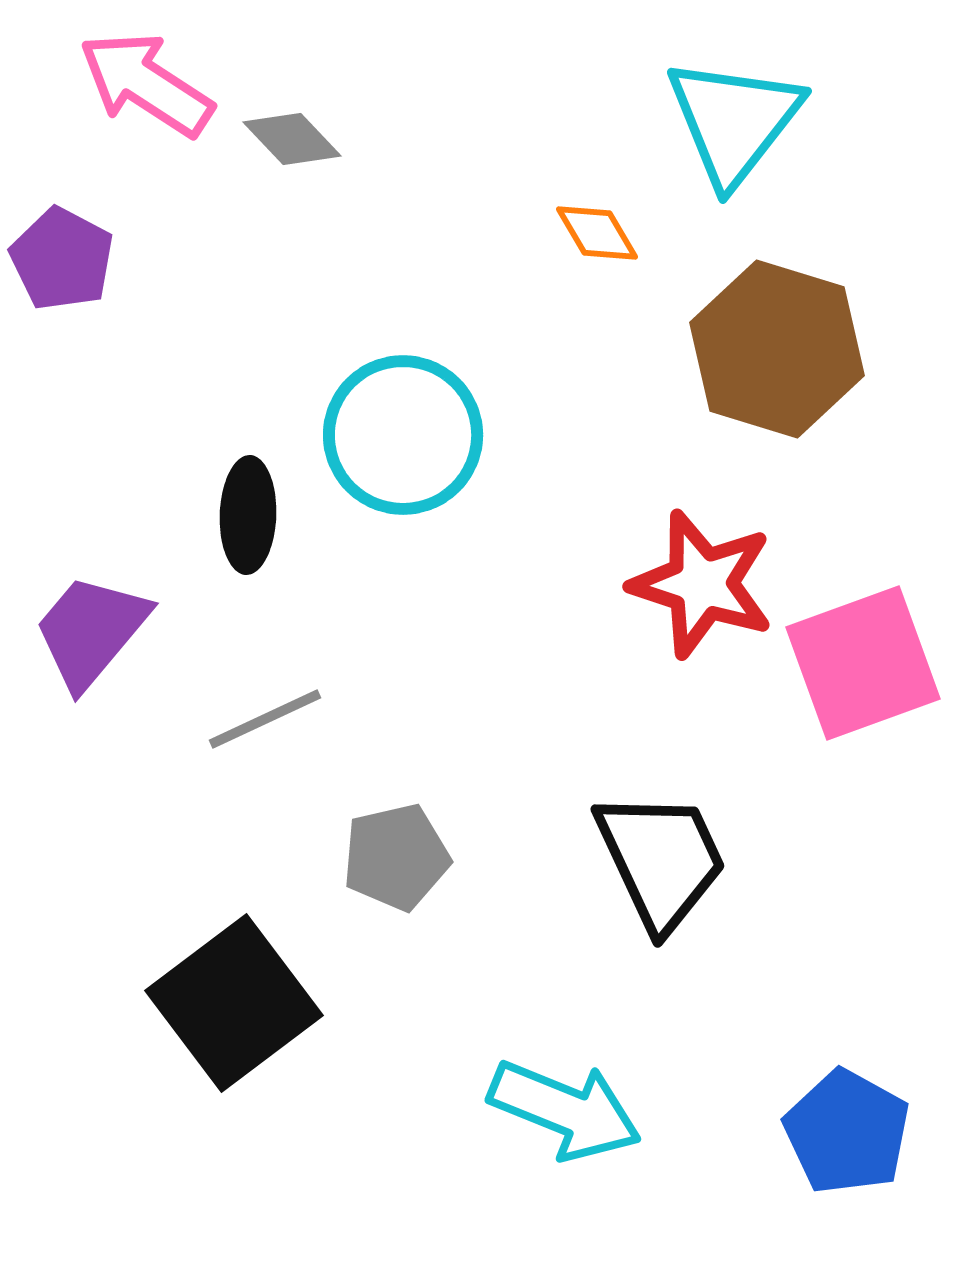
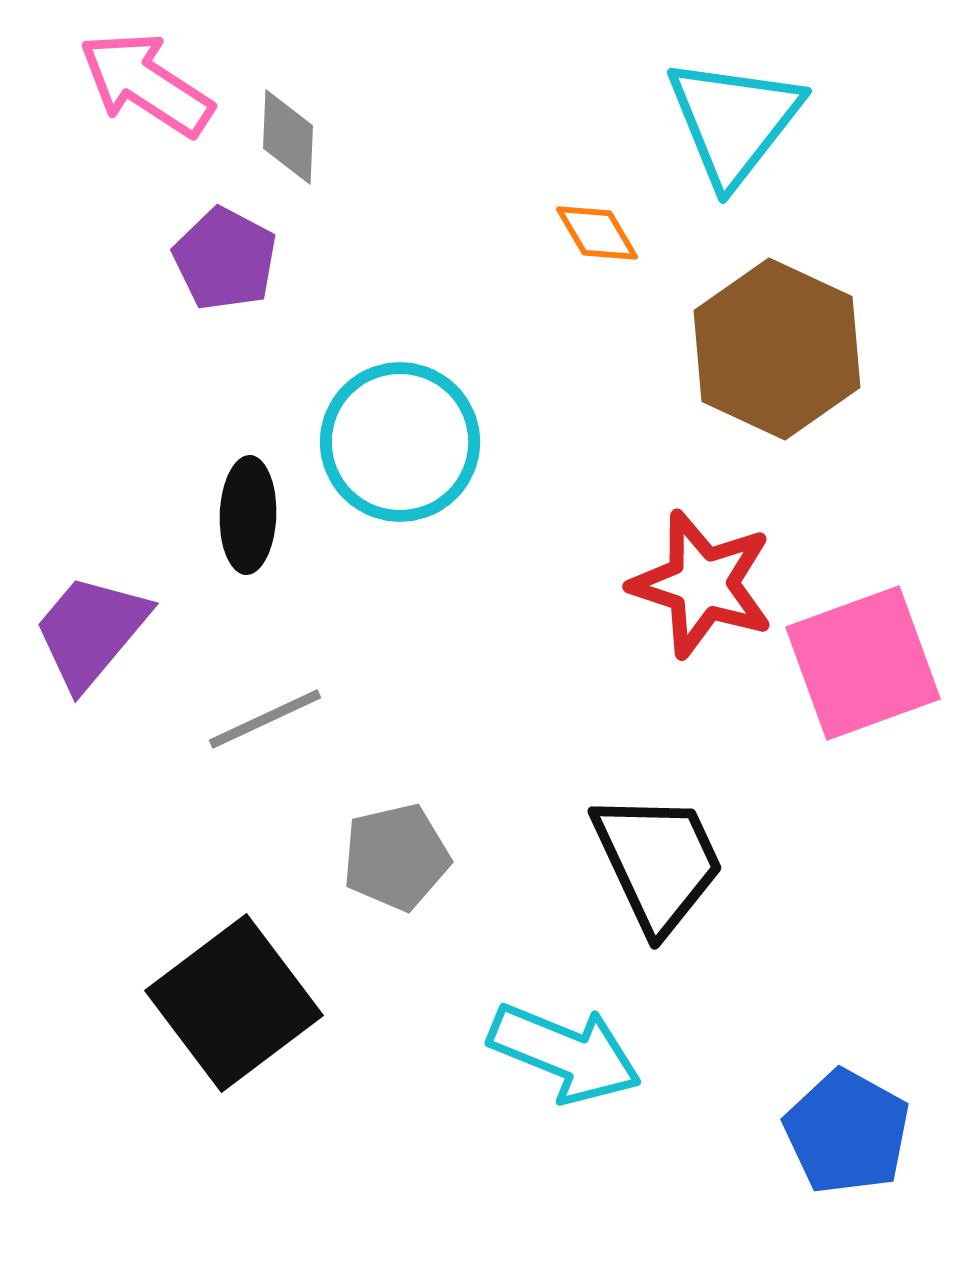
gray diamond: moved 4 px left, 2 px up; rotated 46 degrees clockwise
purple pentagon: moved 163 px right
brown hexagon: rotated 8 degrees clockwise
cyan circle: moved 3 px left, 7 px down
black trapezoid: moved 3 px left, 2 px down
cyan arrow: moved 57 px up
